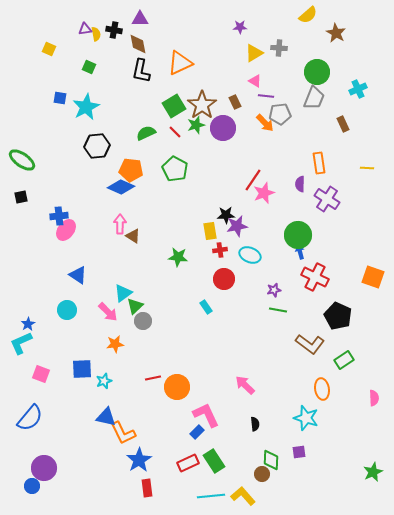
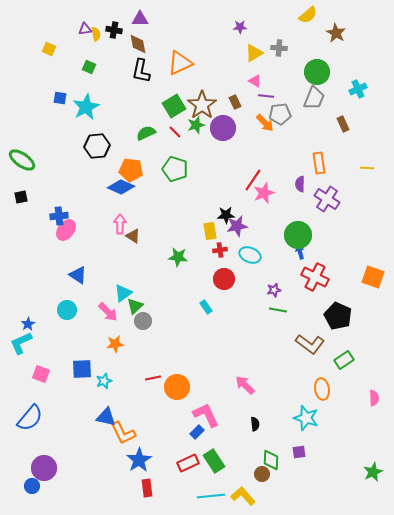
green pentagon at (175, 169): rotated 10 degrees counterclockwise
